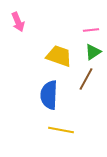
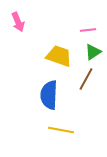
pink line: moved 3 px left
